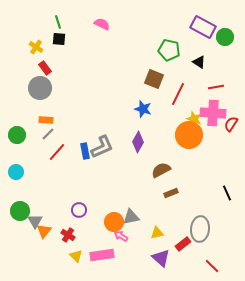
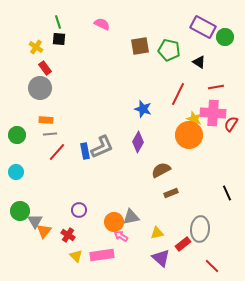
brown square at (154, 79): moved 14 px left, 33 px up; rotated 30 degrees counterclockwise
gray line at (48, 134): moved 2 px right; rotated 40 degrees clockwise
